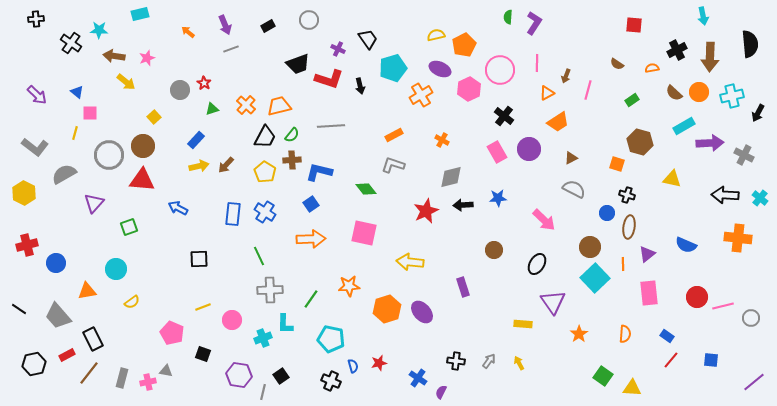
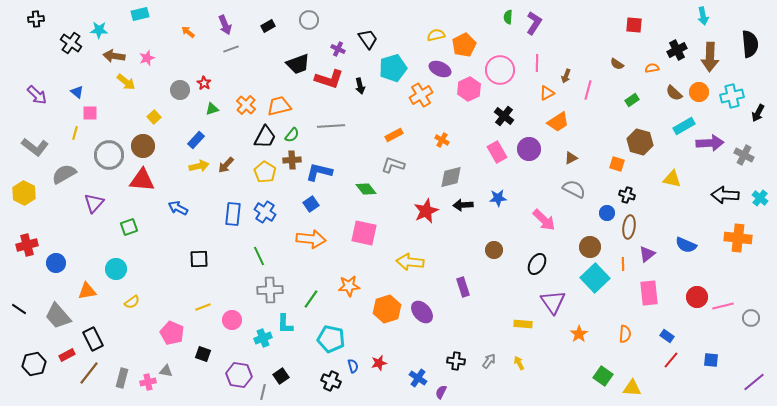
orange arrow at (311, 239): rotated 8 degrees clockwise
